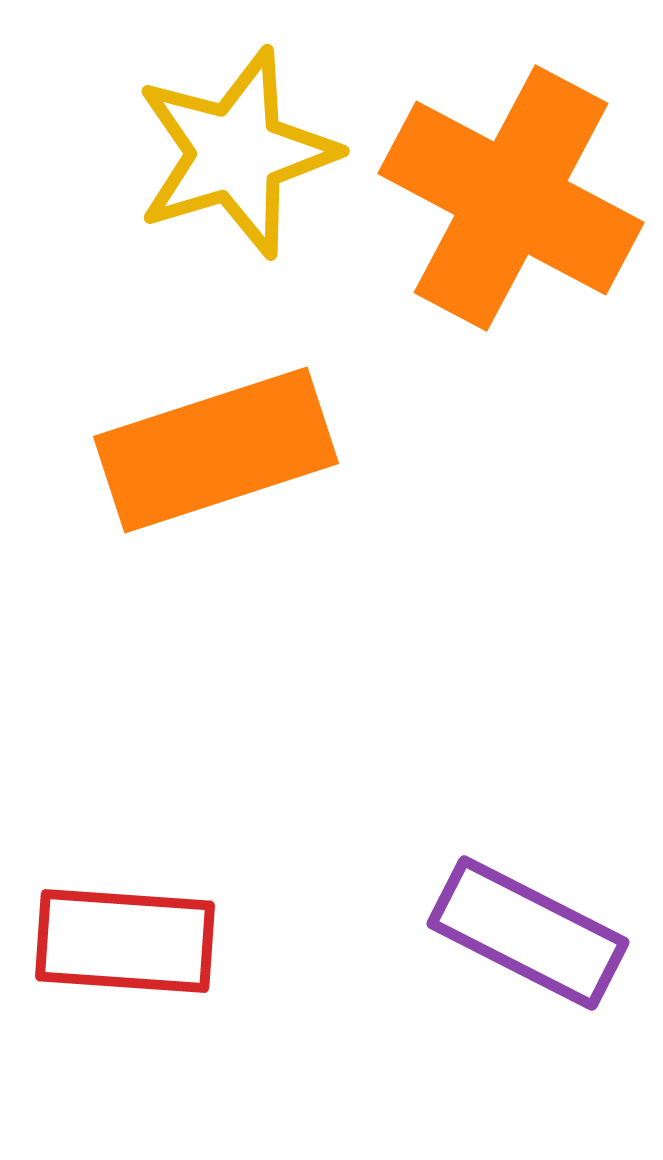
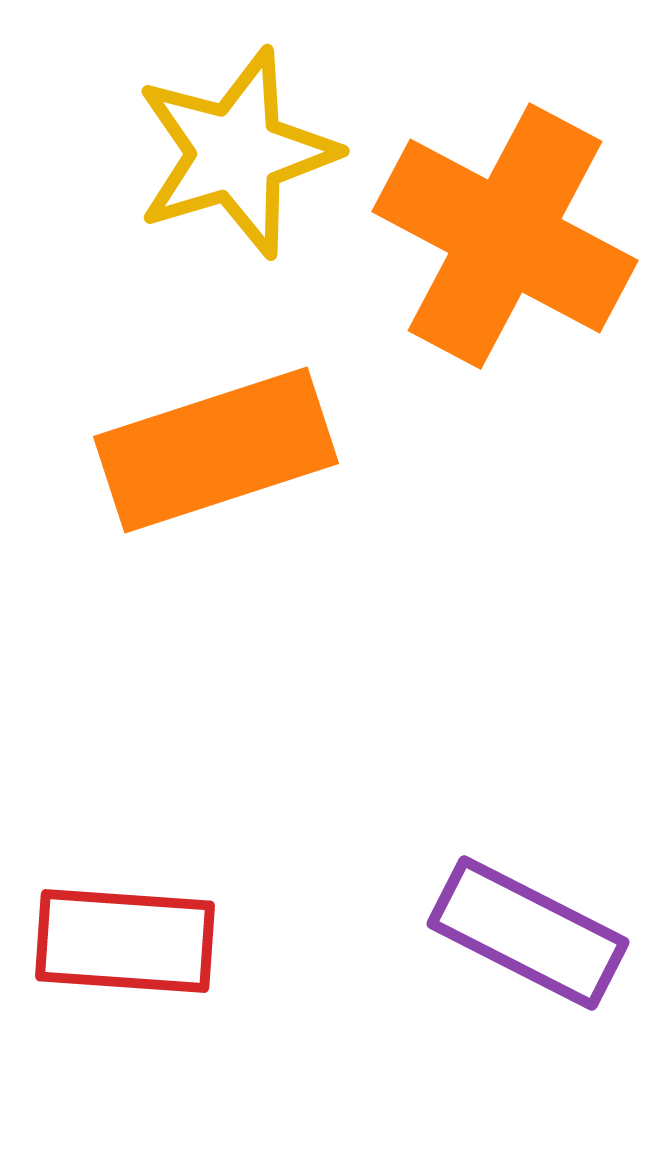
orange cross: moved 6 px left, 38 px down
